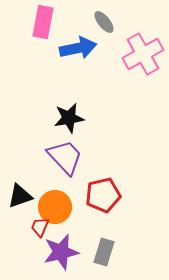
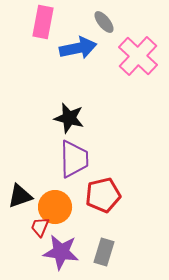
pink cross: moved 5 px left, 2 px down; rotated 18 degrees counterclockwise
black star: rotated 24 degrees clockwise
purple trapezoid: moved 9 px right, 2 px down; rotated 42 degrees clockwise
purple star: rotated 21 degrees clockwise
